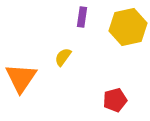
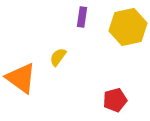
yellow semicircle: moved 5 px left
orange triangle: rotated 28 degrees counterclockwise
